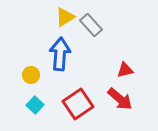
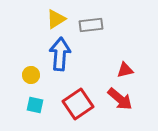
yellow triangle: moved 9 px left, 2 px down
gray rectangle: rotated 55 degrees counterclockwise
cyan square: rotated 30 degrees counterclockwise
